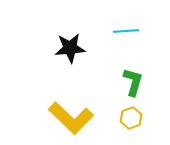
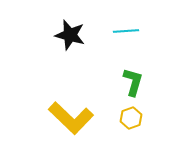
black star: moved 13 px up; rotated 20 degrees clockwise
